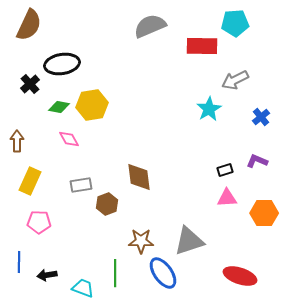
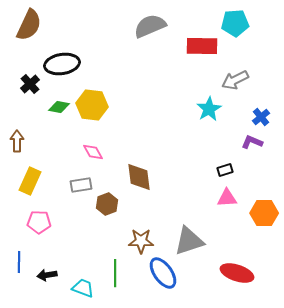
yellow hexagon: rotated 16 degrees clockwise
pink diamond: moved 24 px right, 13 px down
purple L-shape: moved 5 px left, 19 px up
red ellipse: moved 3 px left, 3 px up
